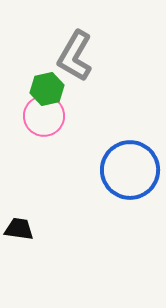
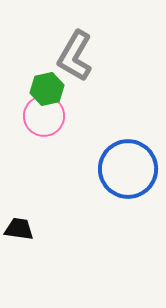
blue circle: moved 2 px left, 1 px up
